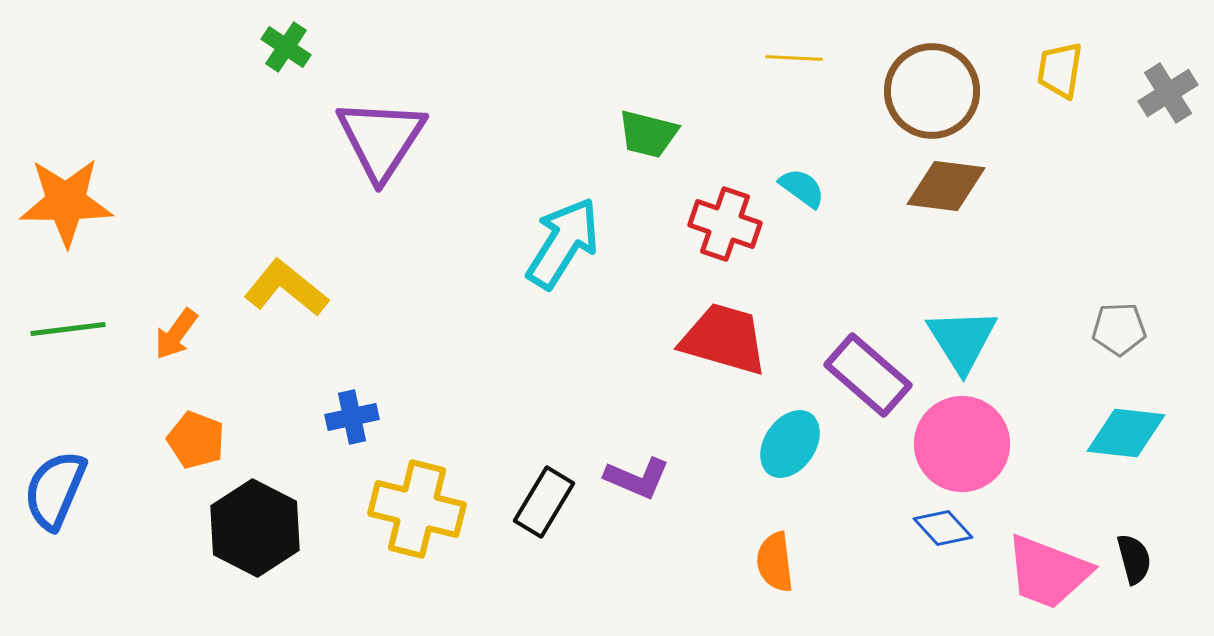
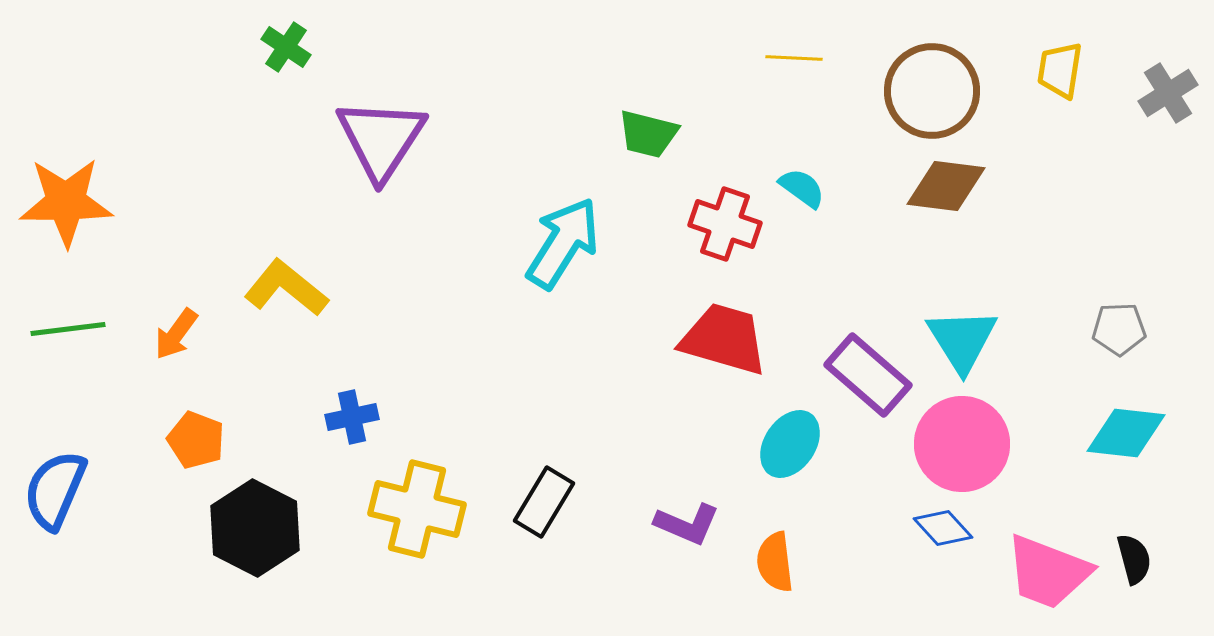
purple L-shape: moved 50 px right, 46 px down
